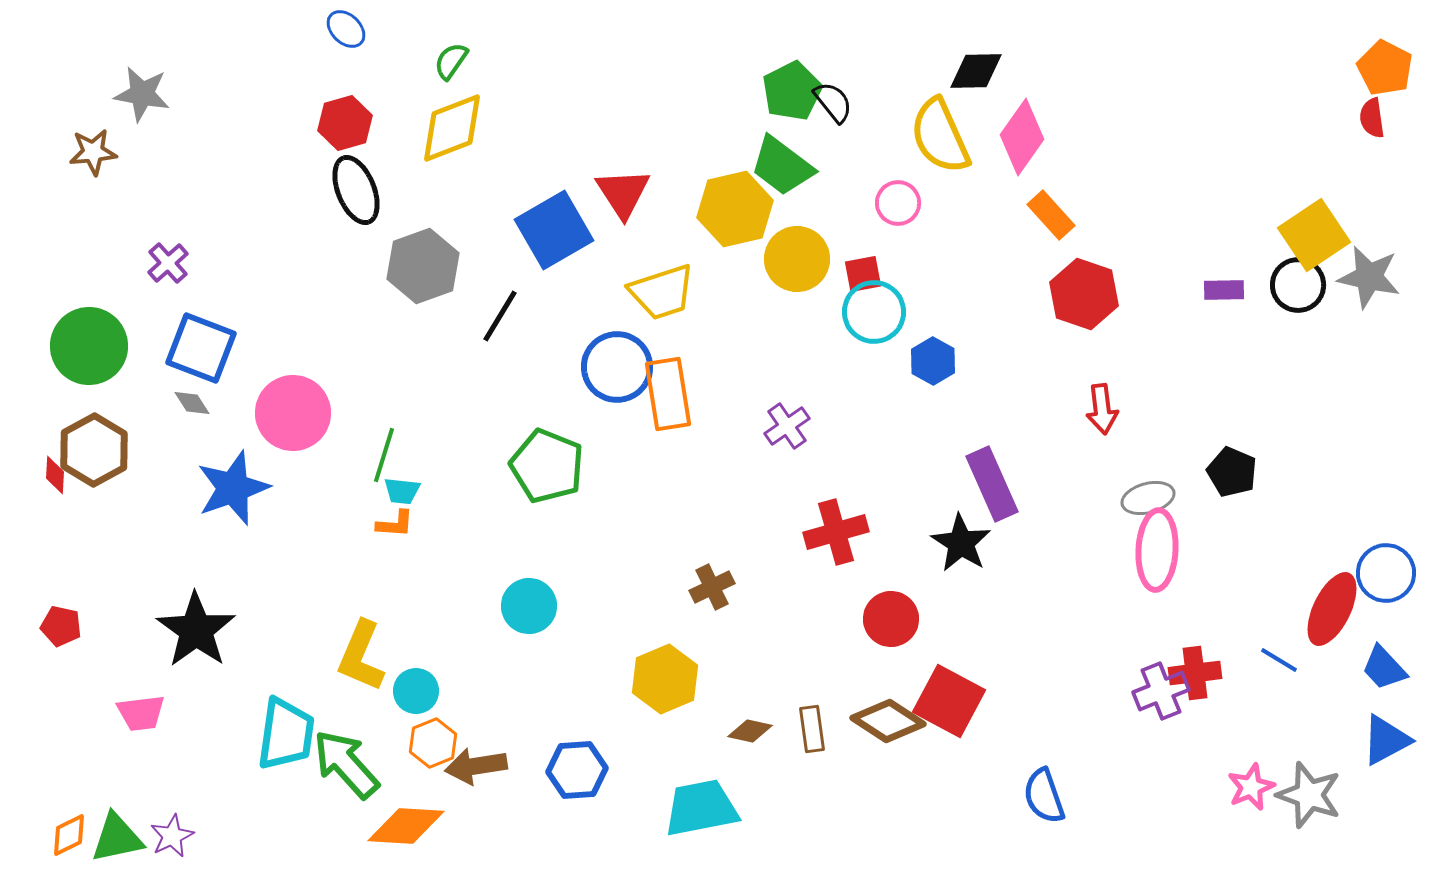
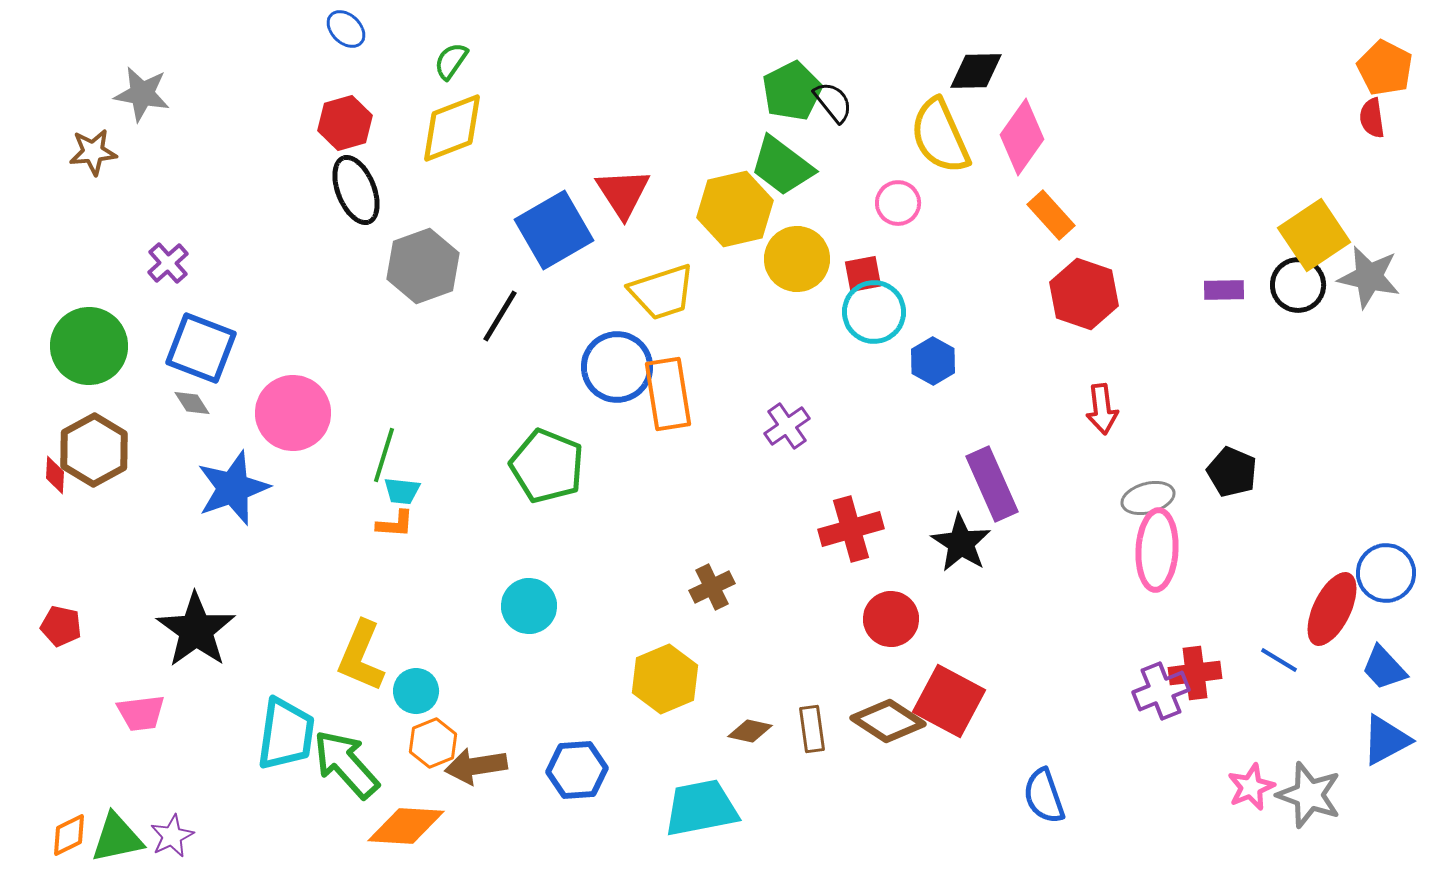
red cross at (836, 532): moved 15 px right, 3 px up
